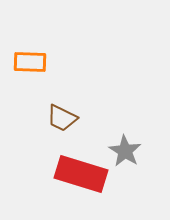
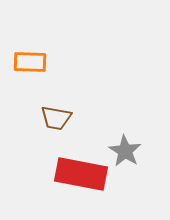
brown trapezoid: moved 6 px left; rotated 16 degrees counterclockwise
red rectangle: rotated 6 degrees counterclockwise
